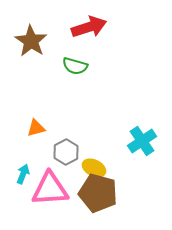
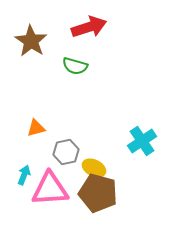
gray hexagon: rotated 15 degrees clockwise
cyan arrow: moved 1 px right, 1 px down
